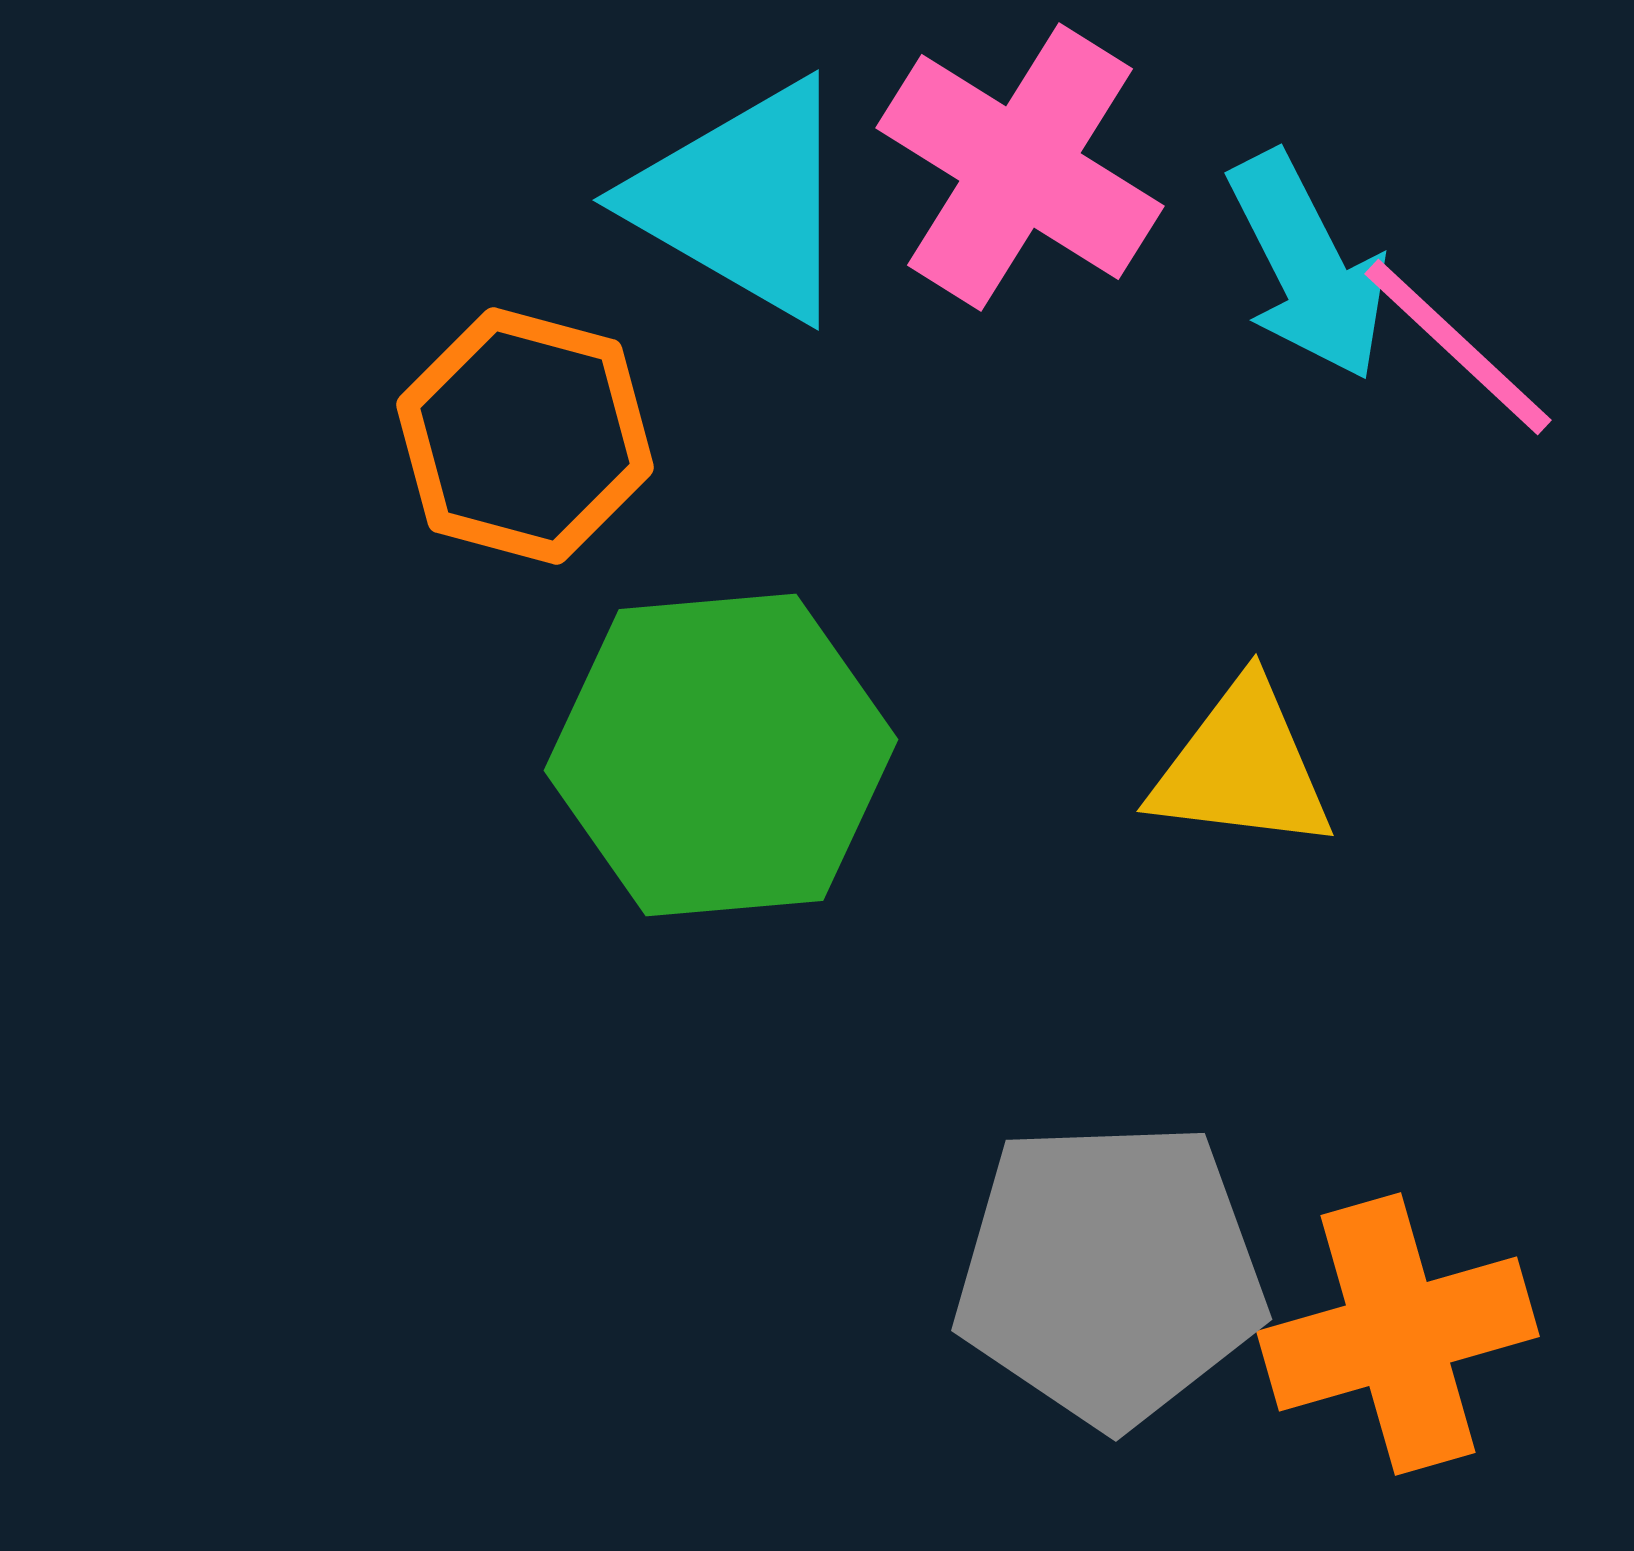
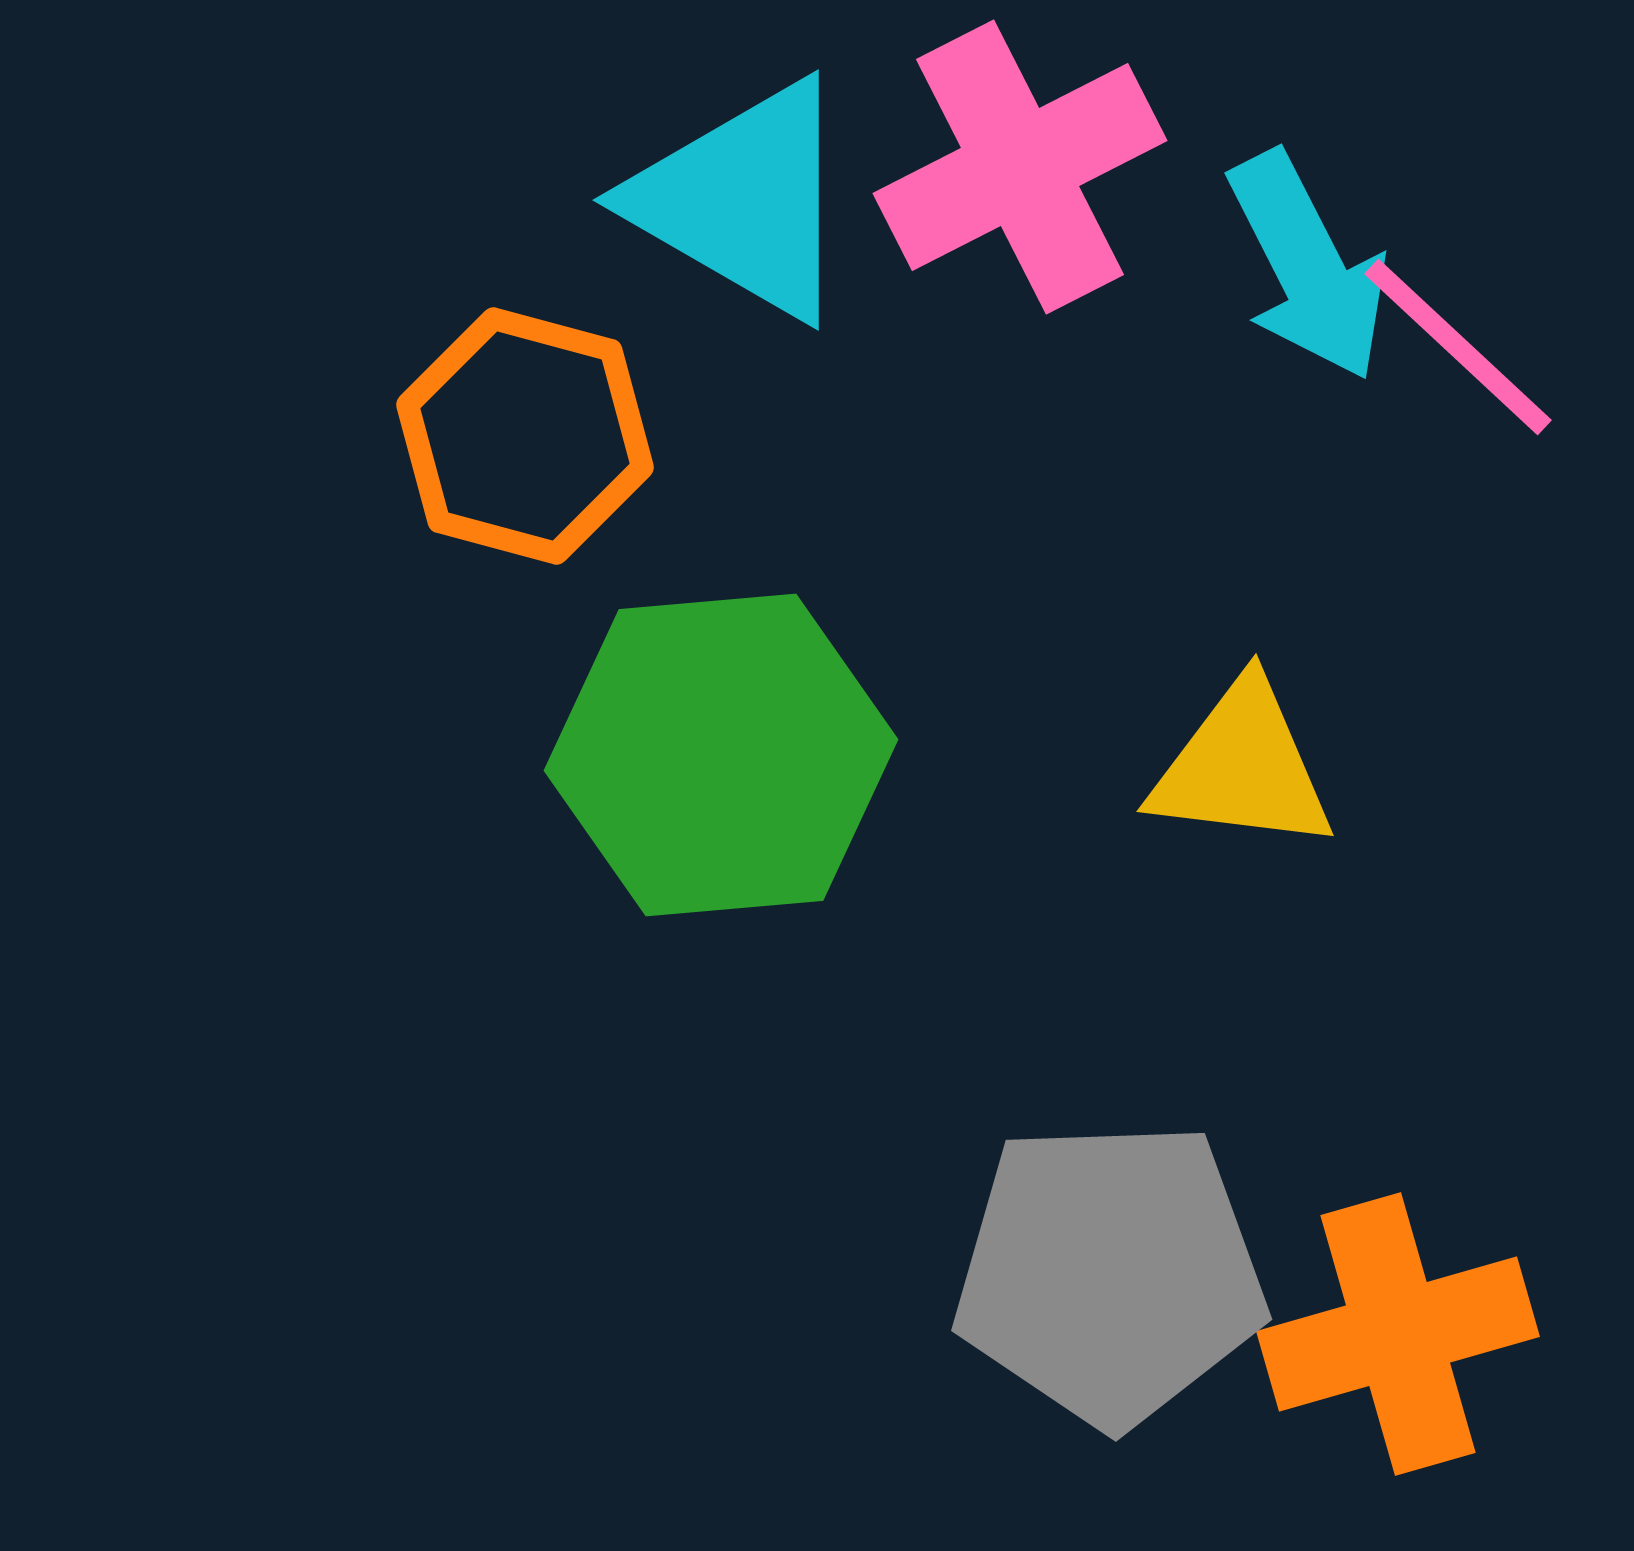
pink cross: rotated 31 degrees clockwise
